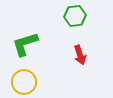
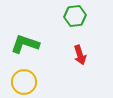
green L-shape: rotated 36 degrees clockwise
